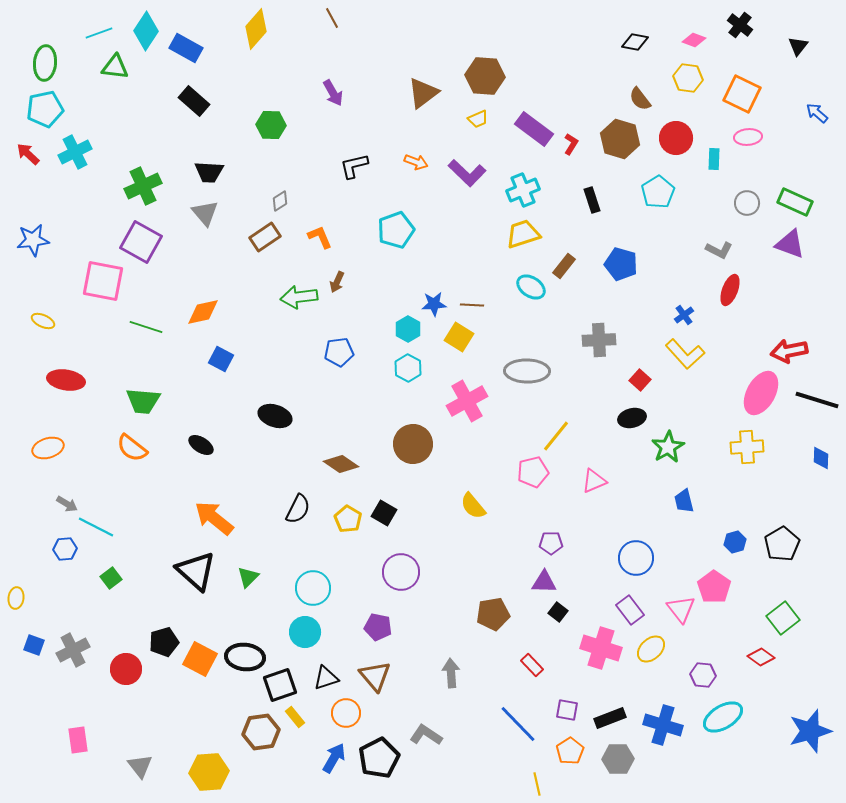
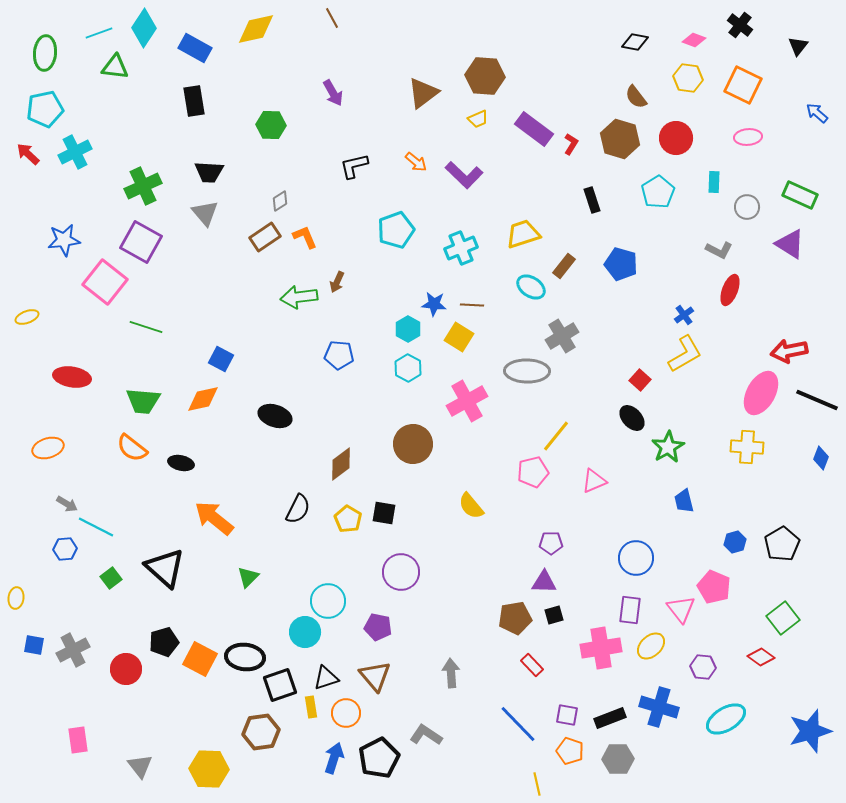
yellow diamond at (256, 29): rotated 36 degrees clockwise
cyan diamond at (146, 31): moved 2 px left, 3 px up
blue rectangle at (186, 48): moved 9 px right
green ellipse at (45, 63): moved 10 px up
orange square at (742, 94): moved 1 px right, 9 px up
brown semicircle at (640, 99): moved 4 px left, 2 px up
black rectangle at (194, 101): rotated 40 degrees clockwise
cyan rectangle at (714, 159): moved 23 px down
orange arrow at (416, 162): rotated 20 degrees clockwise
purple L-shape at (467, 173): moved 3 px left, 2 px down
cyan cross at (523, 190): moved 62 px left, 58 px down
green rectangle at (795, 202): moved 5 px right, 7 px up
gray circle at (747, 203): moved 4 px down
orange L-shape at (320, 237): moved 15 px left
blue star at (33, 240): moved 31 px right
purple triangle at (790, 244): rotated 12 degrees clockwise
pink square at (103, 281): moved 2 px right, 1 px down; rotated 27 degrees clockwise
blue star at (434, 304): rotated 10 degrees clockwise
orange diamond at (203, 312): moved 87 px down
yellow ellipse at (43, 321): moved 16 px left, 4 px up; rotated 45 degrees counterclockwise
gray cross at (599, 340): moved 37 px left, 4 px up; rotated 28 degrees counterclockwise
blue pentagon at (339, 352): moved 3 px down; rotated 12 degrees clockwise
yellow L-shape at (685, 354): rotated 78 degrees counterclockwise
red ellipse at (66, 380): moved 6 px right, 3 px up
black line at (817, 400): rotated 6 degrees clockwise
black ellipse at (632, 418): rotated 60 degrees clockwise
black ellipse at (201, 445): moved 20 px left, 18 px down; rotated 20 degrees counterclockwise
yellow cross at (747, 447): rotated 8 degrees clockwise
blue diamond at (821, 458): rotated 20 degrees clockwise
brown diamond at (341, 464): rotated 72 degrees counterclockwise
yellow semicircle at (473, 506): moved 2 px left
black square at (384, 513): rotated 20 degrees counterclockwise
black triangle at (196, 571): moved 31 px left, 3 px up
pink pentagon at (714, 587): rotated 12 degrees counterclockwise
cyan circle at (313, 588): moved 15 px right, 13 px down
purple rectangle at (630, 610): rotated 44 degrees clockwise
black square at (558, 612): moved 4 px left, 3 px down; rotated 36 degrees clockwise
brown pentagon at (493, 614): moved 22 px right, 4 px down
blue square at (34, 645): rotated 10 degrees counterclockwise
pink cross at (601, 648): rotated 27 degrees counterclockwise
yellow ellipse at (651, 649): moved 3 px up
purple hexagon at (703, 675): moved 8 px up
purple square at (567, 710): moved 5 px down
yellow rectangle at (295, 717): moved 16 px right, 10 px up; rotated 30 degrees clockwise
cyan ellipse at (723, 717): moved 3 px right, 2 px down
blue cross at (663, 725): moved 4 px left, 18 px up
orange pentagon at (570, 751): rotated 20 degrees counterclockwise
blue arrow at (334, 758): rotated 12 degrees counterclockwise
yellow hexagon at (209, 772): moved 3 px up; rotated 6 degrees clockwise
